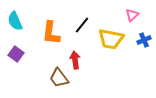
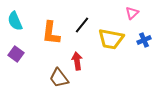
pink triangle: moved 2 px up
red arrow: moved 2 px right, 1 px down
